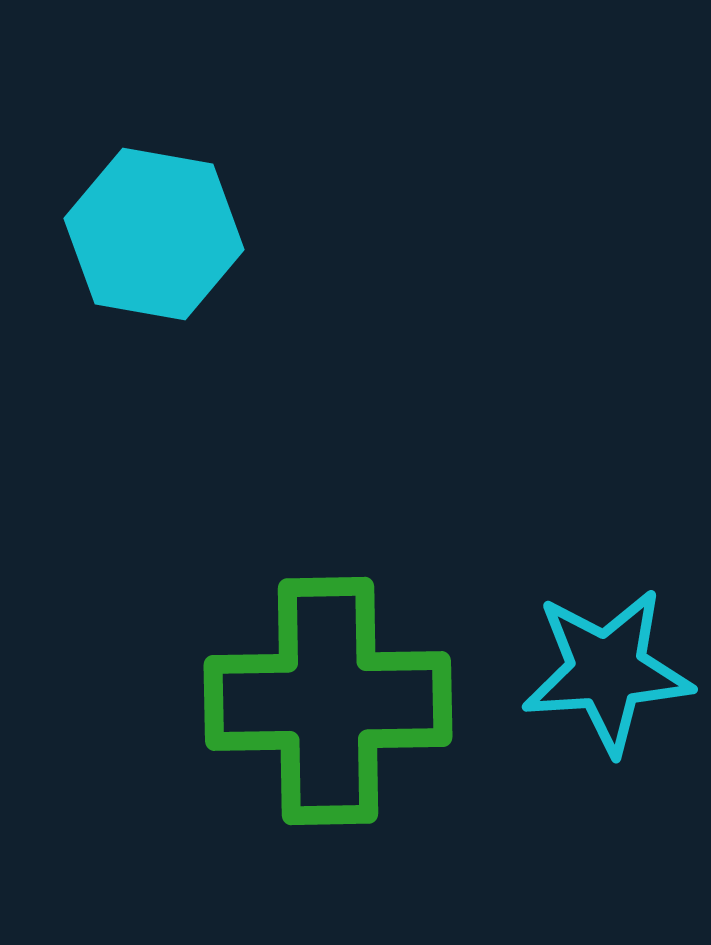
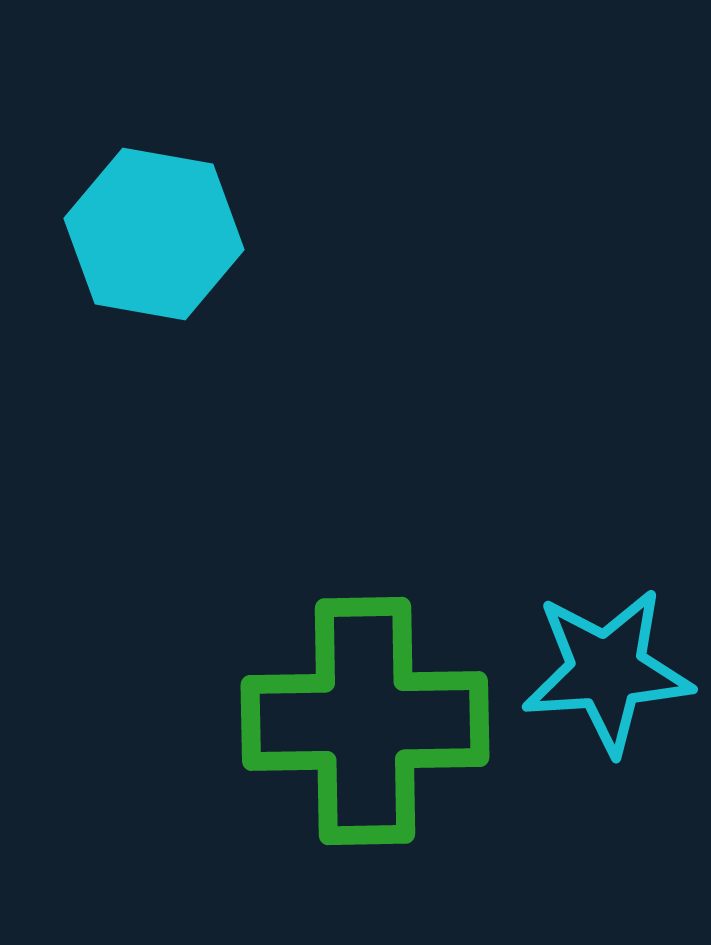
green cross: moved 37 px right, 20 px down
